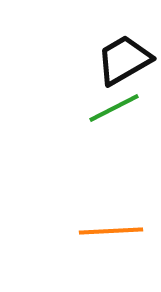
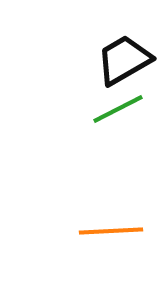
green line: moved 4 px right, 1 px down
